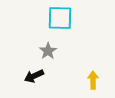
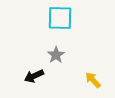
gray star: moved 8 px right, 4 px down
yellow arrow: rotated 42 degrees counterclockwise
